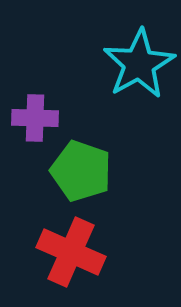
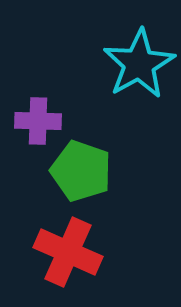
purple cross: moved 3 px right, 3 px down
red cross: moved 3 px left
